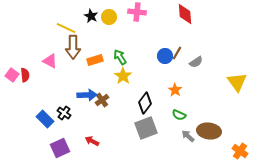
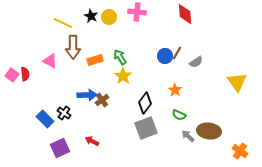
yellow line: moved 3 px left, 5 px up
red semicircle: moved 1 px up
